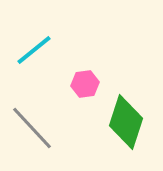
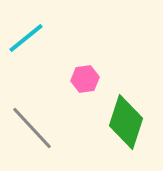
cyan line: moved 8 px left, 12 px up
pink hexagon: moved 5 px up
